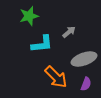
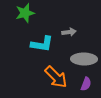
green star: moved 4 px left, 3 px up
gray arrow: rotated 32 degrees clockwise
cyan L-shape: rotated 15 degrees clockwise
gray ellipse: rotated 20 degrees clockwise
